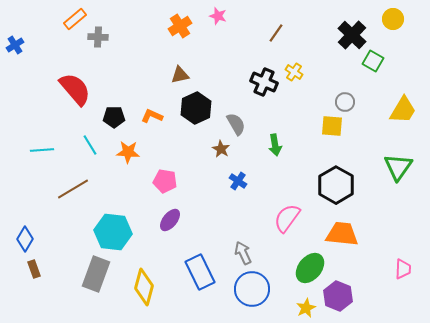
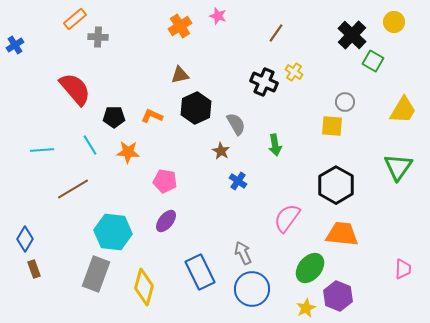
yellow circle at (393, 19): moved 1 px right, 3 px down
brown star at (221, 149): moved 2 px down
purple ellipse at (170, 220): moved 4 px left, 1 px down
